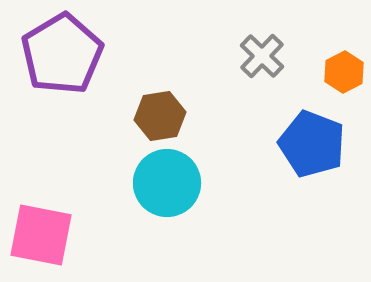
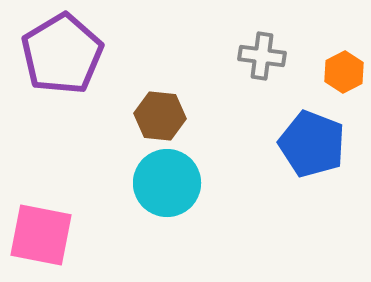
gray cross: rotated 36 degrees counterclockwise
brown hexagon: rotated 15 degrees clockwise
